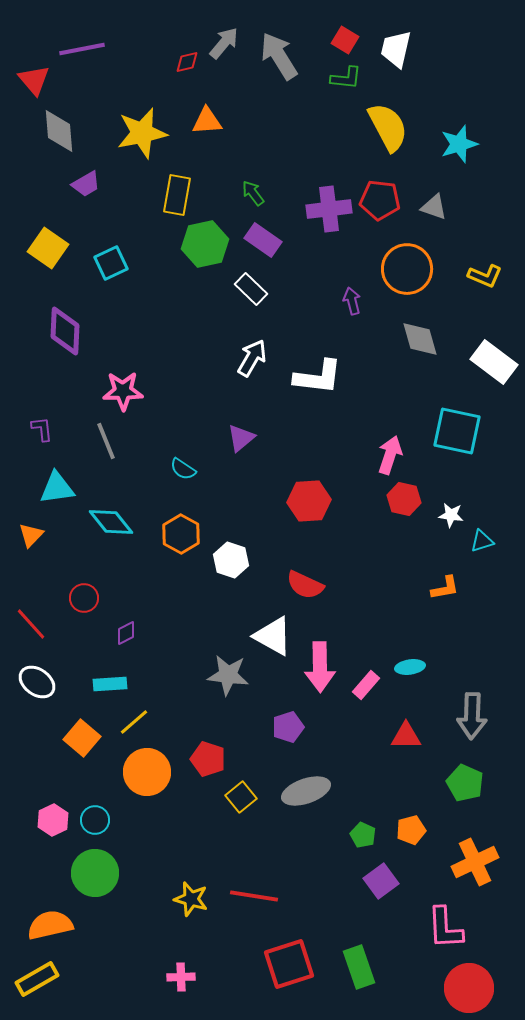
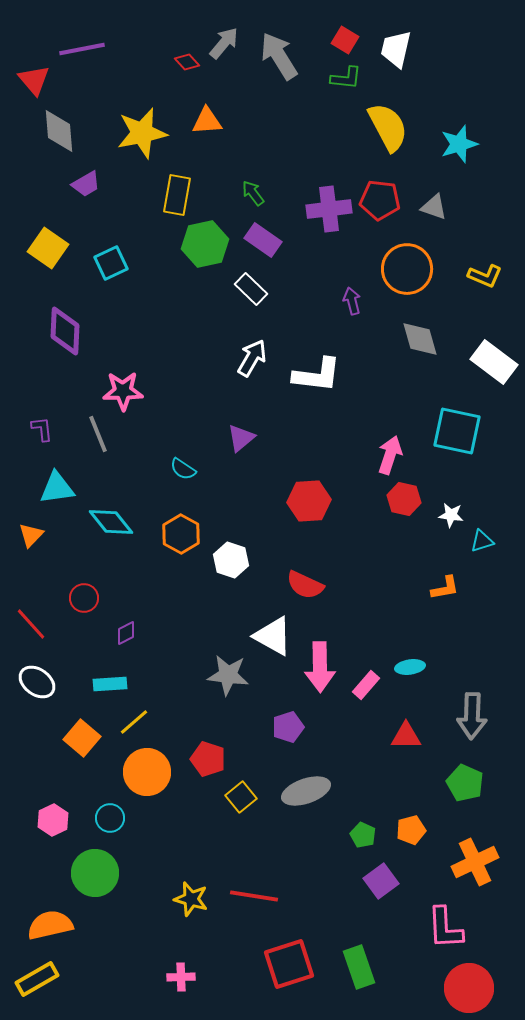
red diamond at (187, 62): rotated 60 degrees clockwise
white L-shape at (318, 377): moved 1 px left, 2 px up
gray line at (106, 441): moved 8 px left, 7 px up
cyan circle at (95, 820): moved 15 px right, 2 px up
